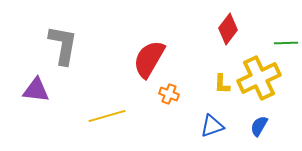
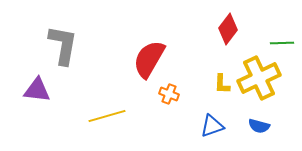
green line: moved 4 px left
purple triangle: moved 1 px right
blue semicircle: rotated 105 degrees counterclockwise
